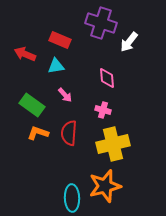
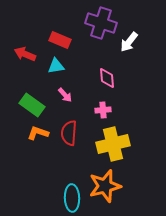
pink cross: rotated 21 degrees counterclockwise
